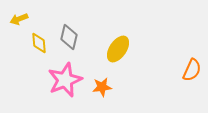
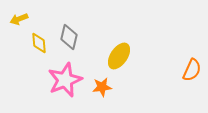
yellow ellipse: moved 1 px right, 7 px down
